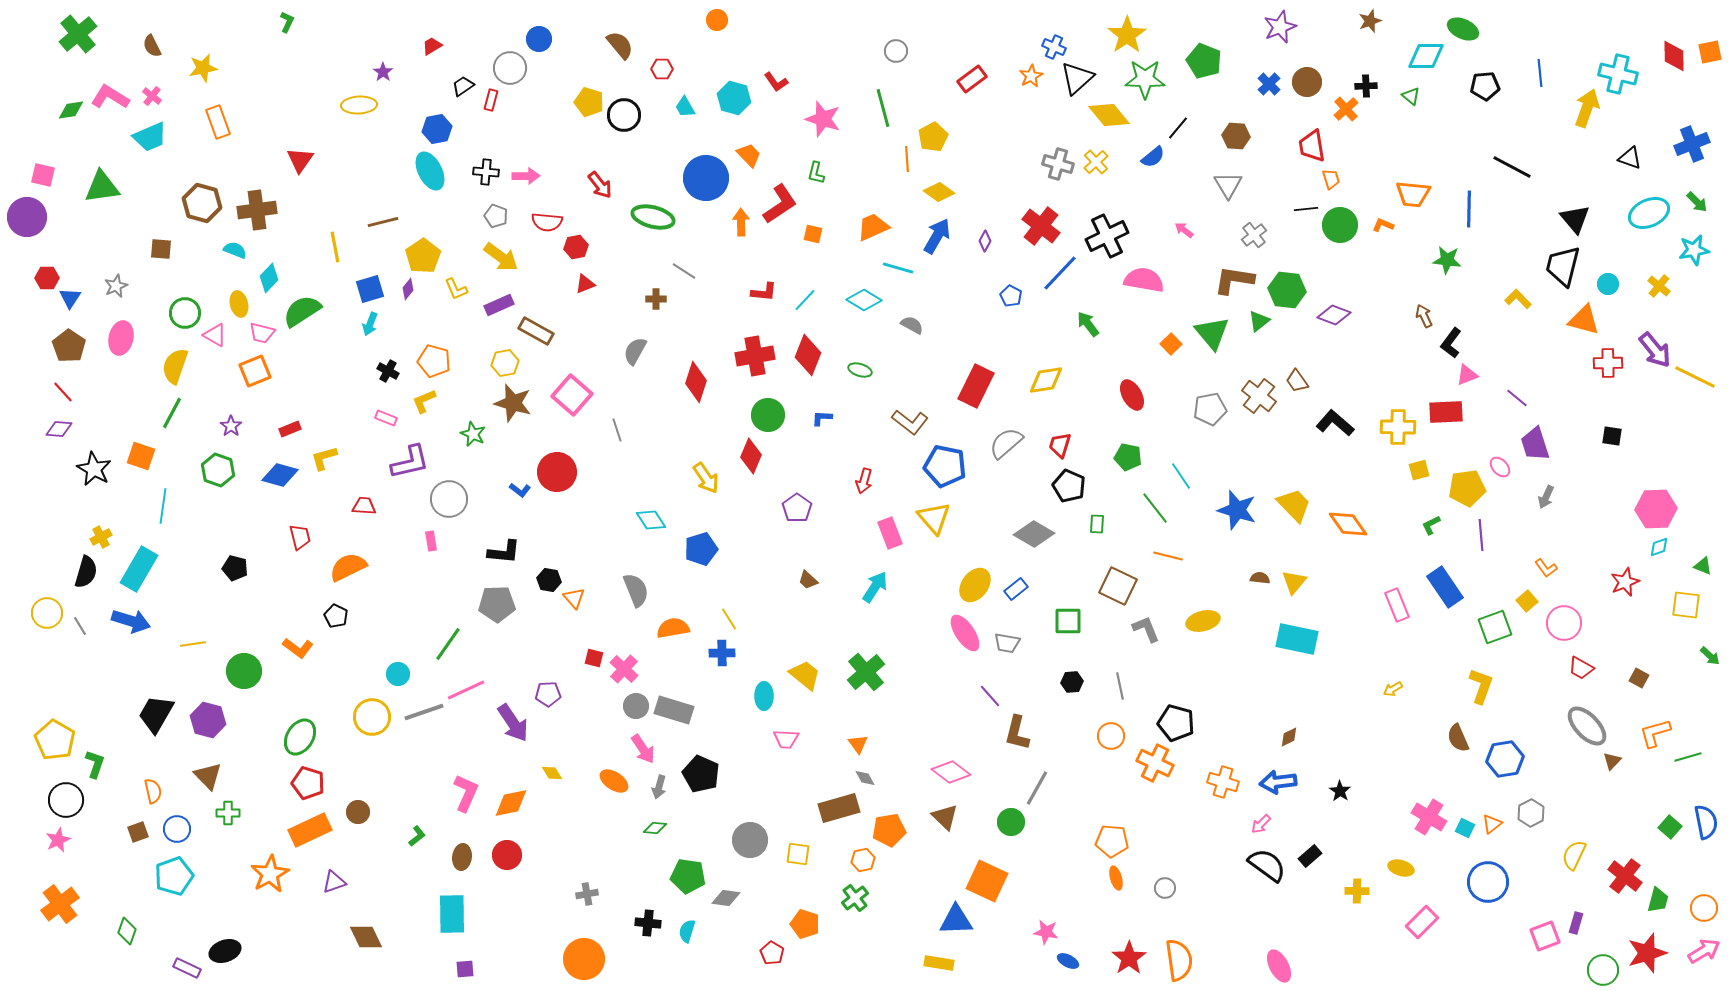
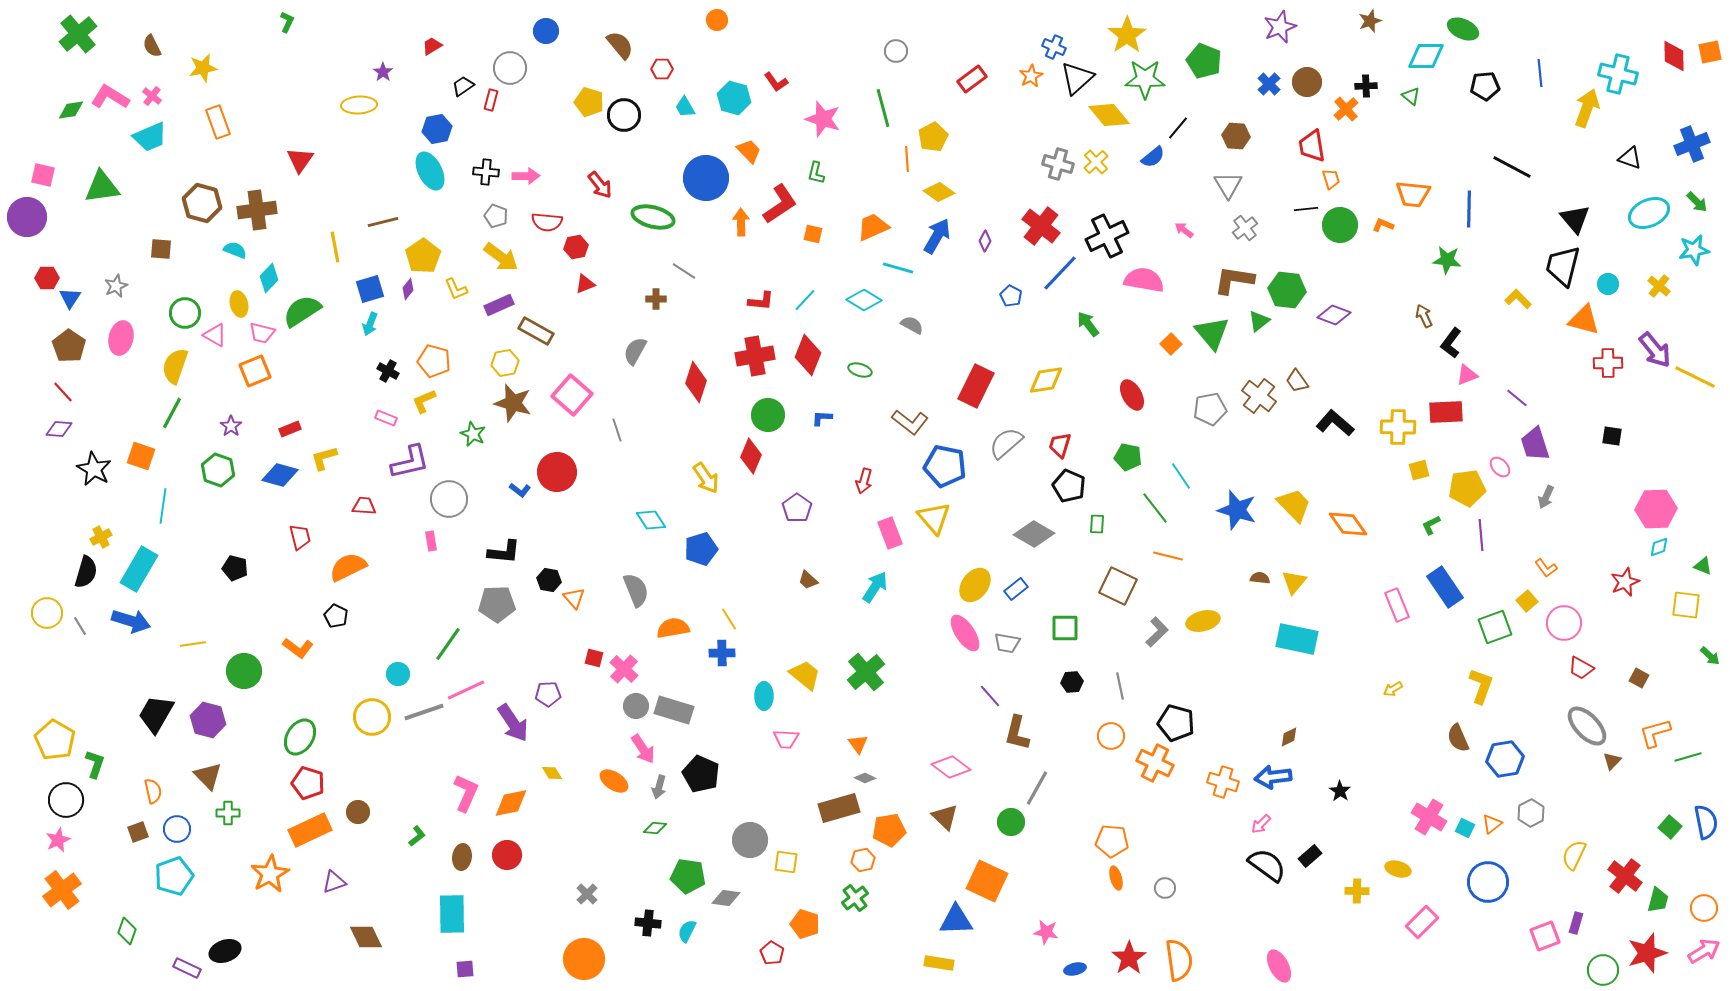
blue circle at (539, 39): moved 7 px right, 8 px up
orange trapezoid at (749, 155): moved 4 px up
gray cross at (1254, 235): moved 9 px left, 7 px up
red L-shape at (764, 292): moved 3 px left, 9 px down
green square at (1068, 621): moved 3 px left, 7 px down
gray L-shape at (1146, 629): moved 11 px right, 3 px down; rotated 68 degrees clockwise
pink diamond at (951, 772): moved 5 px up
gray diamond at (865, 778): rotated 35 degrees counterclockwise
blue arrow at (1278, 782): moved 5 px left, 5 px up
yellow square at (798, 854): moved 12 px left, 8 px down
yellow ellipse at (1401, 868): moved 3 px left, 1 px down
gray cross at (587, 894): rotated 35 degrees counterclockwise
orange cross at (60, 904): moved 2 px right, 14 px up
cyan semicircle at (687, 931): rotated 10 degrees clockwise
blue ellipse at (1068, 961): moved 7 px right, 8 px down; rotated 40 degrees counterclockwise
